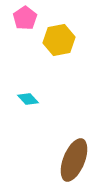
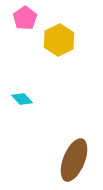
yellow hexagon: rotated 16 degrees counterclockwise
cyan diamond: moved 6 px left
